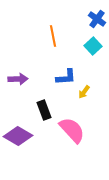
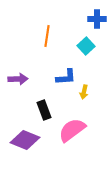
blue cross: rotated 36 degrees counterclockwise
orange line: moved 6 px left; rotated 20 degrees clockwise
cyan square: moved 7 px left
yellow arrow: rotated 24 degrees counterclockwise
pink semicircle: rotated 84 degrees counterclockwise
purple diamond: moved 7 px right, 4 px down; rotated 8 degrees counterclockwise
